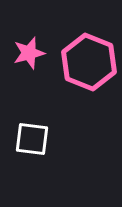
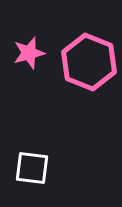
white square: moved 29 px down
